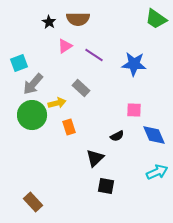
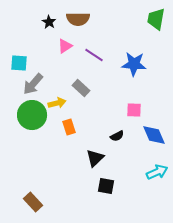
green trapezoid: rotated 65 degrees clockwise
cyan square: rotated 24 degrees clockwise
